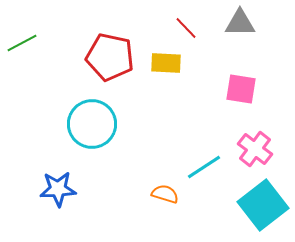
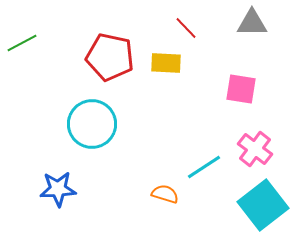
gray triangle: moved 12 px right
